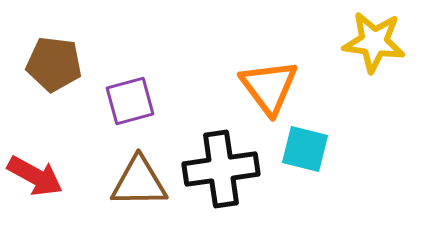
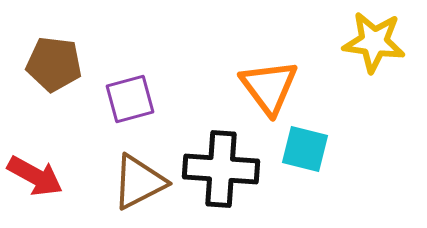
purple square: moved 2 px up
black cross: rotated 12 degrees clockwise
brown triangle: rotated 26 degrees counterclockwise
